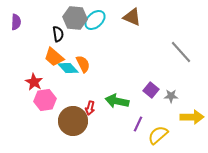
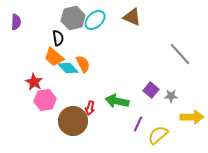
gray hexagon: moved 2 px left; rotated 20 degrees counterclockwise
black semicircle: moved 4 px down
gray line: moved 1 px left, 2 px down
